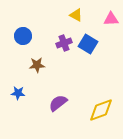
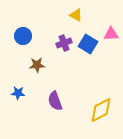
pink triangle: moved 15 px down
purple semicircle: moved 3 px left, 2 px up; rotated 72 degrees counterclockwise
yellow diamond: rotated 8 degrees counterclockwise
